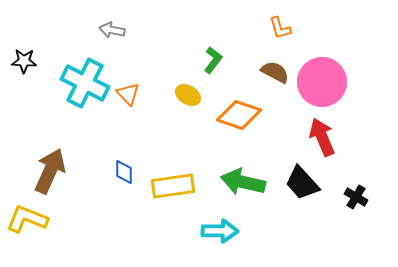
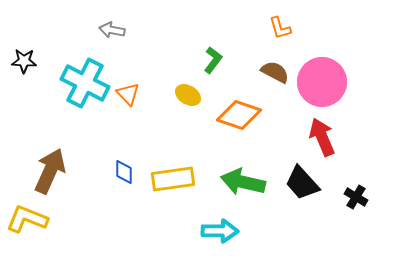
yellow rectangle: moved 7 px up
